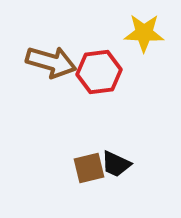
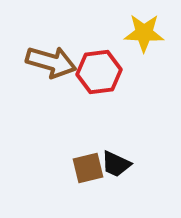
brown square: moved 1 px left
